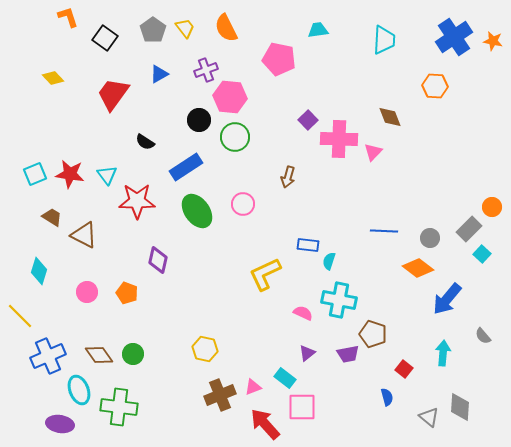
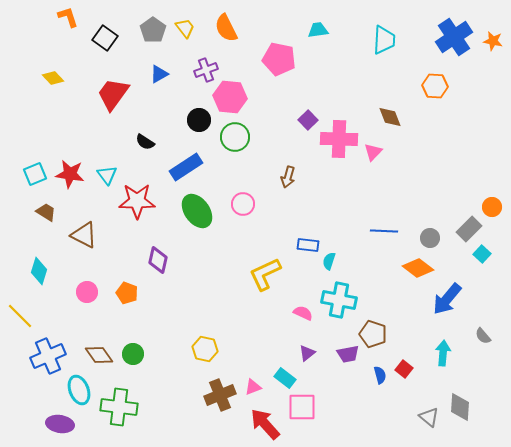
brown trapezoid at (52, 217): moved 6 px left, 5 px up
blue semicircle at (387, 397): moved 7 px left, 22 px up
